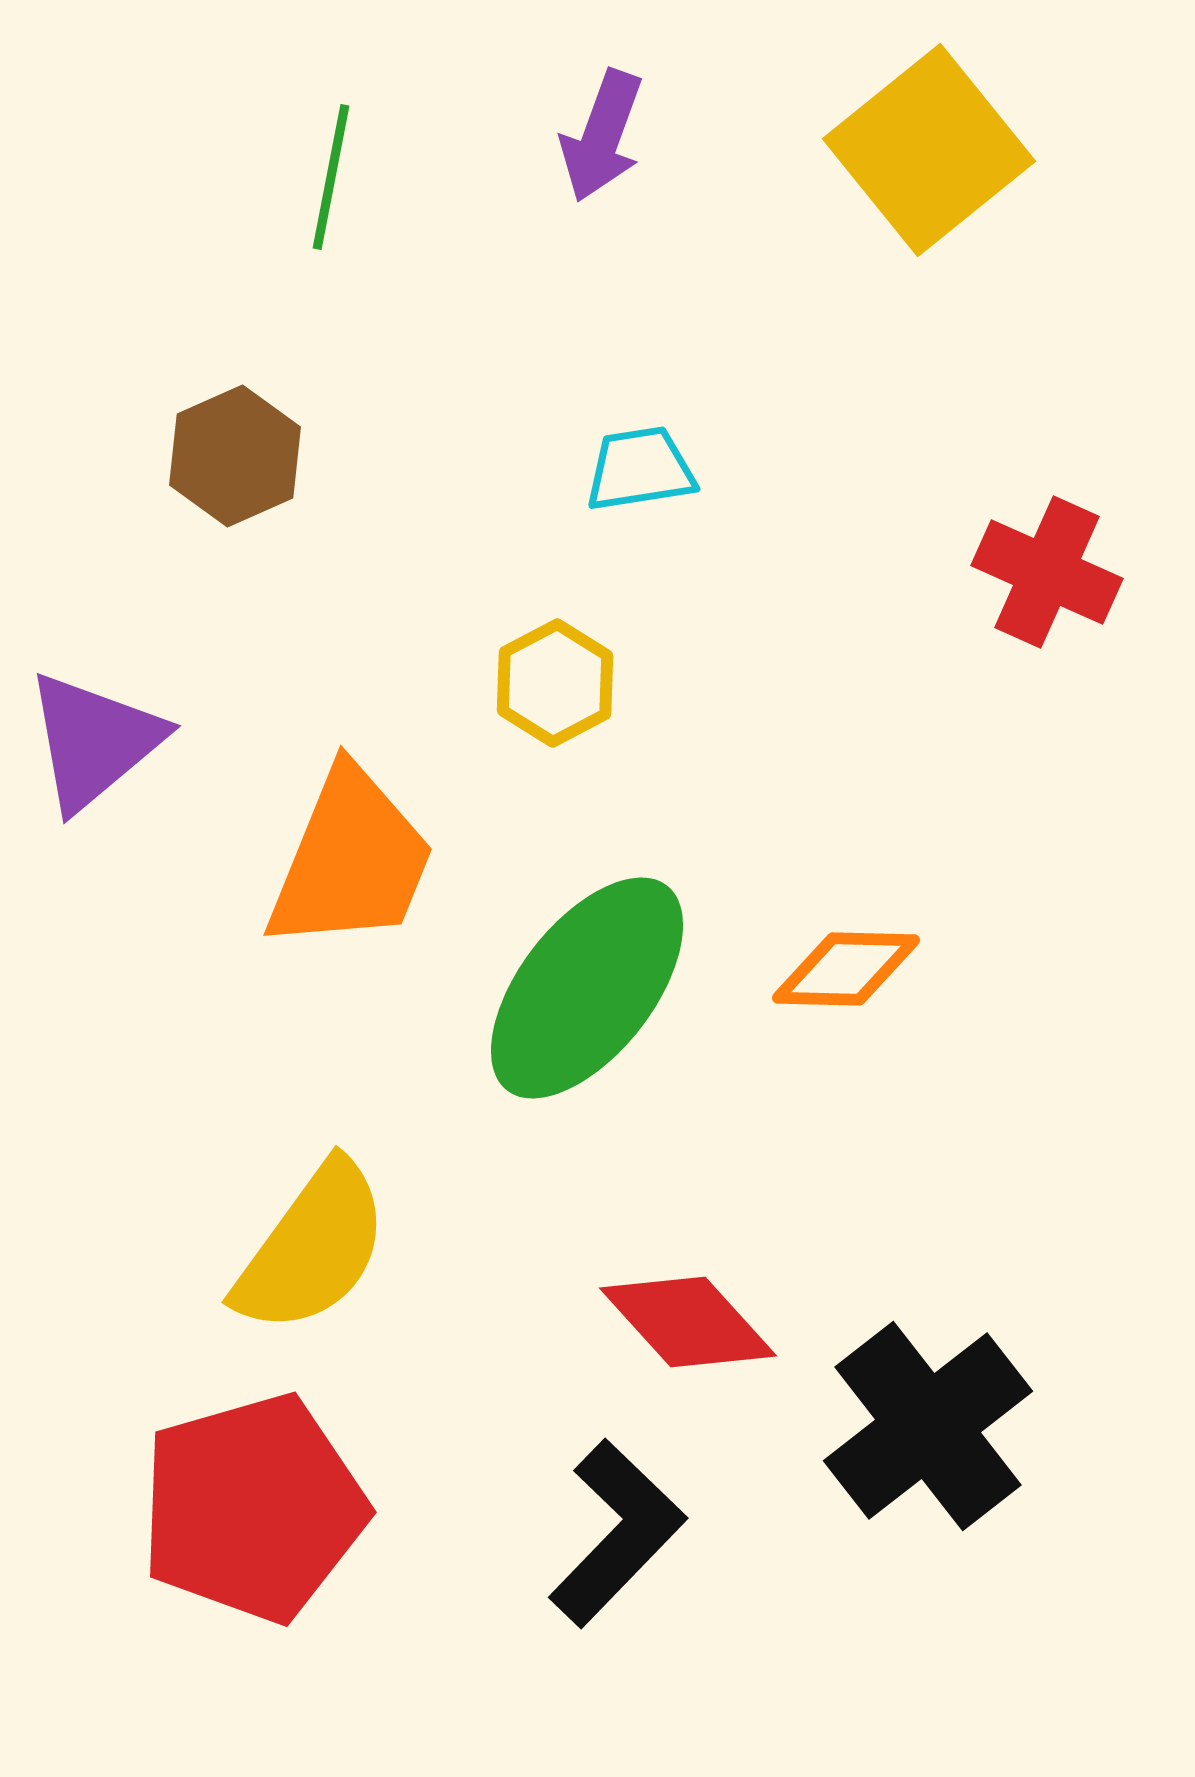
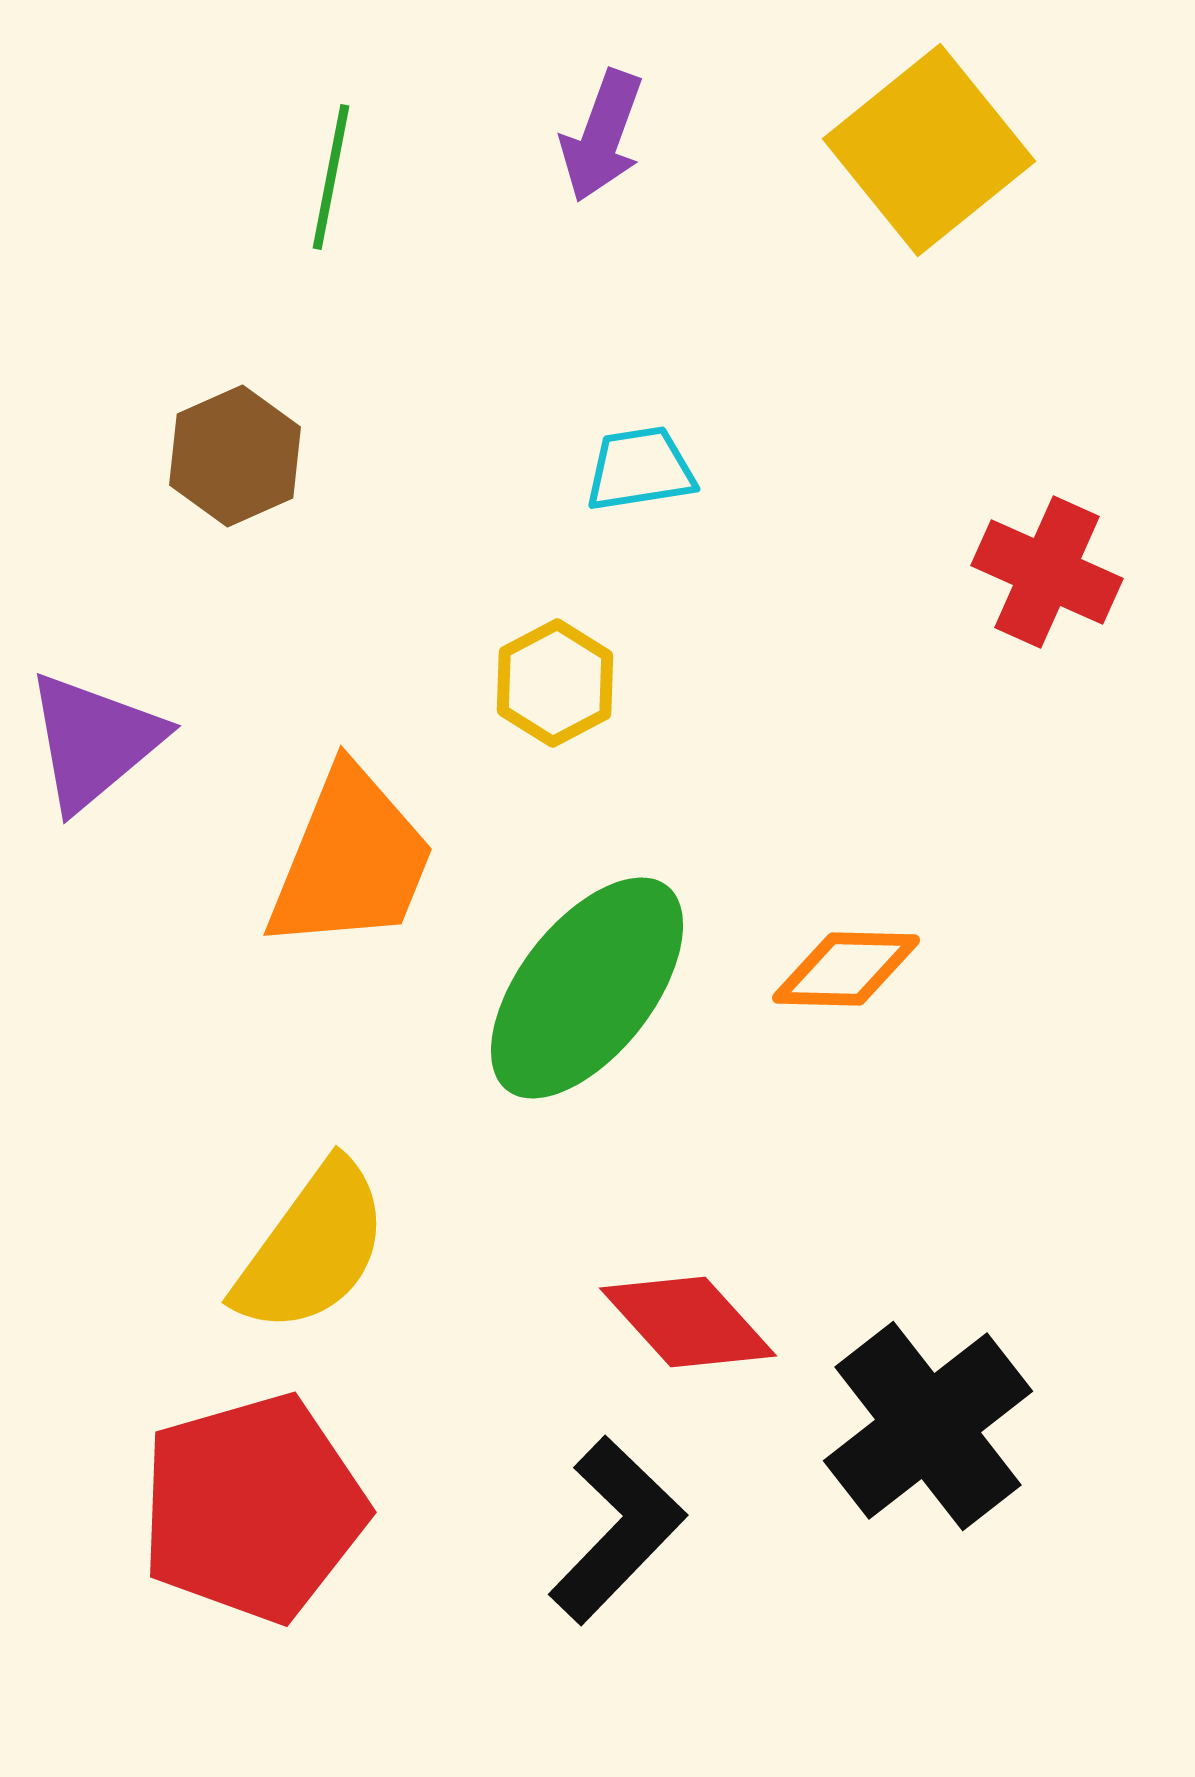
black L-shape: moved 3 px up
